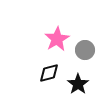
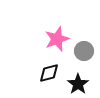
pink star: rotated 10 degrees clockwise
gray circle: moved 1 px left, 1 px down
